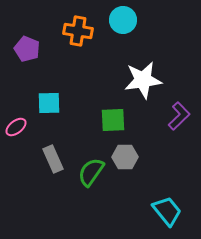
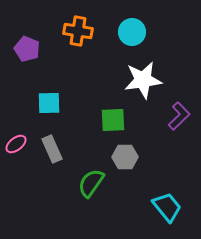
cyan circle: moved 9 px right, 12 px down
pink ellipse: moved 17 px down
gray rectangle: moved 1 px left, 10 px up
green semicircle: moved 11 px down
cyan trapezoid: moved 4 px up
